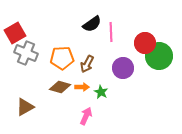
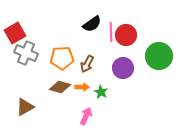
red circle: moved 19 px left, 8 px up
